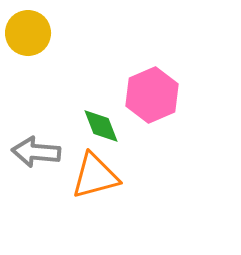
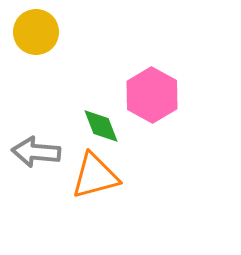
yellow circle: moved 8 px right, 1 px up
pink hexagon: rotated 8 degrees counterclockwise
